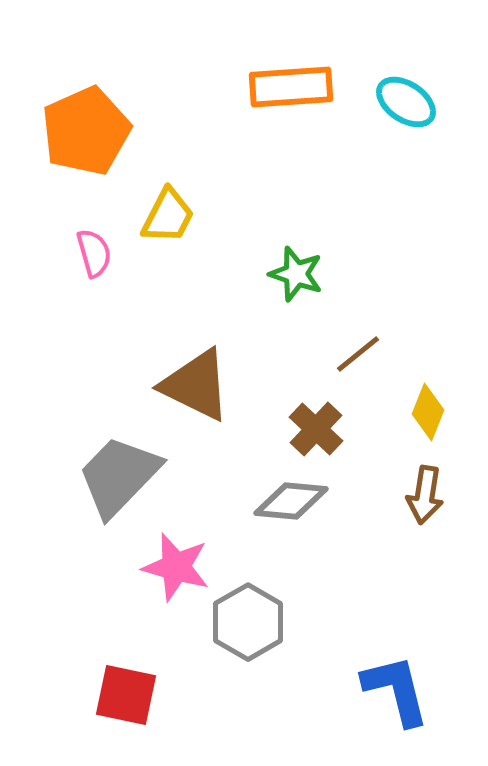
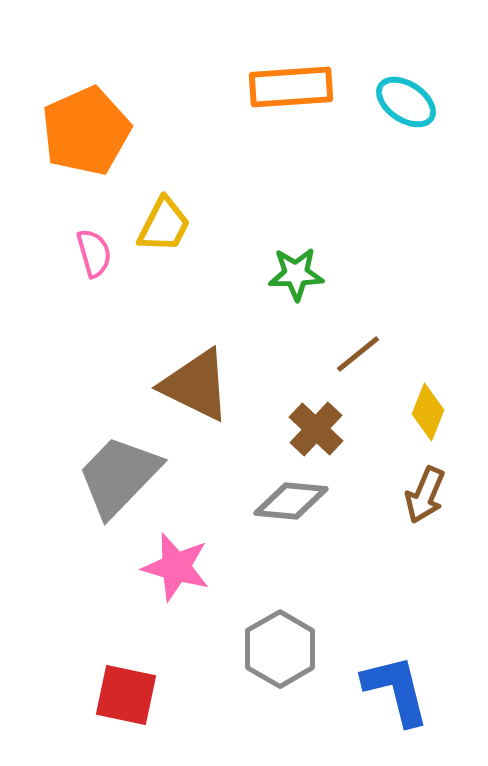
yellow trapezoid: moved 4 px left, 9 px down
green star: rotated 20 degrees counterclockwise
brown arrow: rotated 14 degrees clockwise
gray hexagon: moved 32 px right, 27 px down
